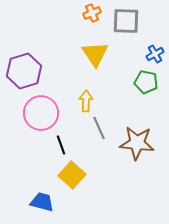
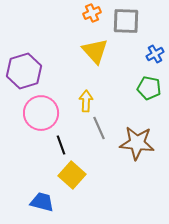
yellow triangle: moved 3 px up; rotated 8 degrees counterclockwise
green pentagon: moved 3 px right, 6 px down
